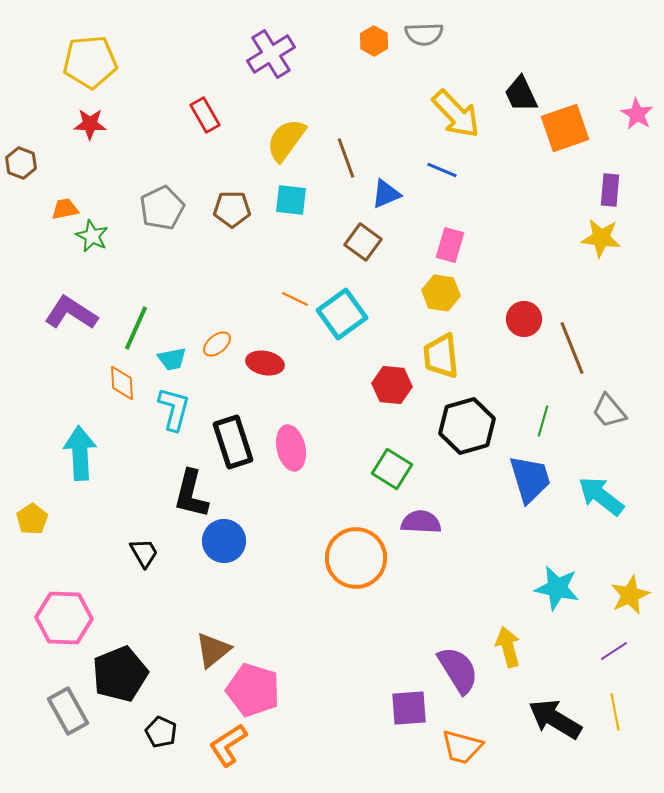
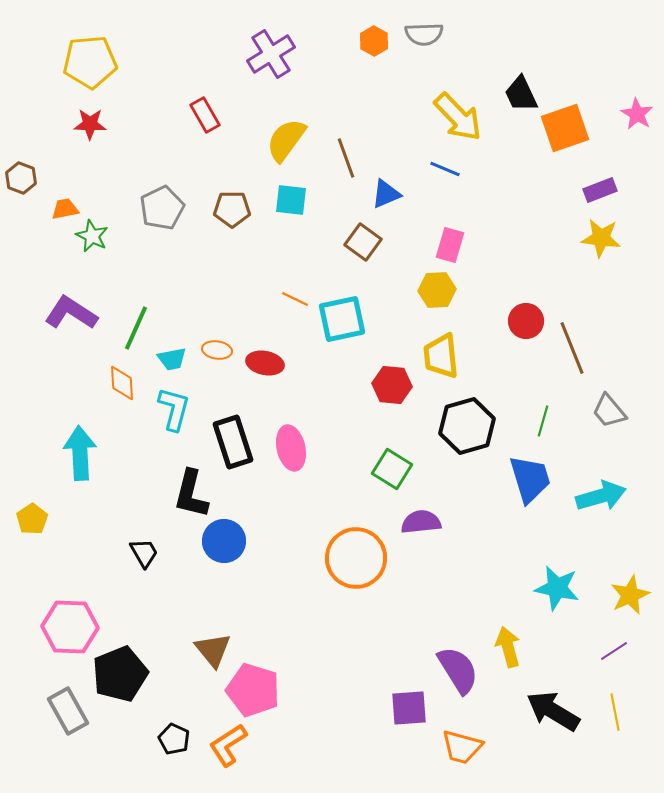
yellow arrow at (456, 114): moved 2 px right, 3 px down
brown hexagon at (21, 163): moved 15 px down
blue line at (442, 170): moved 3 px right, 1 px up
purple rectangle at (610, 190): moved 10 px left; rotated 64 degrees clockwise
yellow hexagon at (441, 293): moved 4 px left, 3 px up; rotated 12 degrees counterclockwise
cyan square at (342, 314): moved 5 px down; rotated 24 degrees clockwise
red circle at (524, 319): moved 2 px right, 2 px down
orange ellipse at (217, 344): moved 6 px down; rotated 48 degrees clockwise
cyan arrow at (601, 496): rotated 126 degrees clockwise
purple semicircle at (421, 522): rotated 9 degrees counterclockwise
pink hexagon at (64, 618): moved 6 px right, 9 px down
brown triangle at (213, 650): rotated 30 degrees counterclockwise
black arrow at (555, 719): moved 2 px left, 8 px up
black pentagon at (161, 732): moved 13 px right, 7 px down
